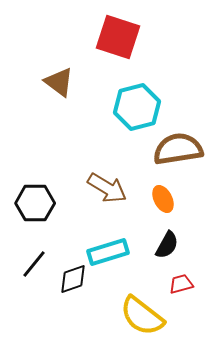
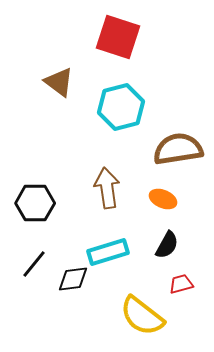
cyan hexagon: moved 16 px left
brown arrow: rotated 129 degrees counterclockwise
orange ellipse: rotated 40 degrees counterclockwise
black diamond: rotated 12 degrees clockwise
